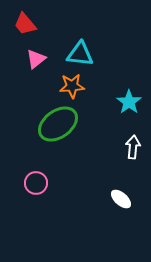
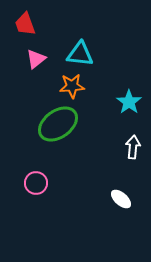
red trapezoid: rotated 20 degrees clockwise
